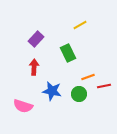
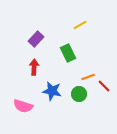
red line: rotated 56 degrees clockwise
